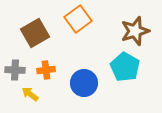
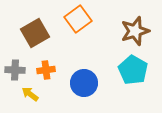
cyan pentagon: moved 8 px right, 3 px down
